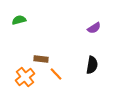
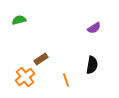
brown rectangle: rotated 40 degrees counterclockwise
orange line: moved 10 px right, 6 px down; rotated 24 degrees clockwise
